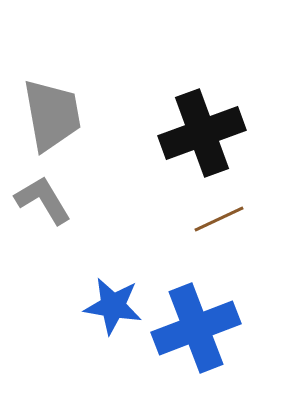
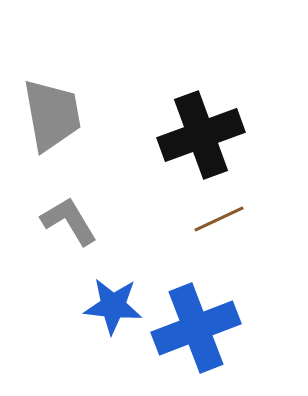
black cross: moved 1 px left, 2 px down
gray L-shape: moved 26 px right, 21 px down
blue star: rotated 4 degrees counterclockwise
